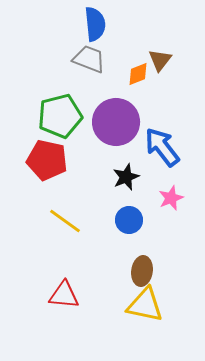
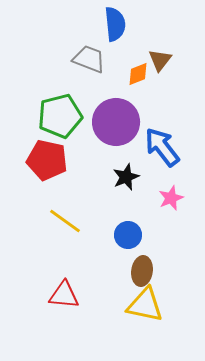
blue semicircle: moved 20 px right
blue circle: moved 1 px left, 15 px down
